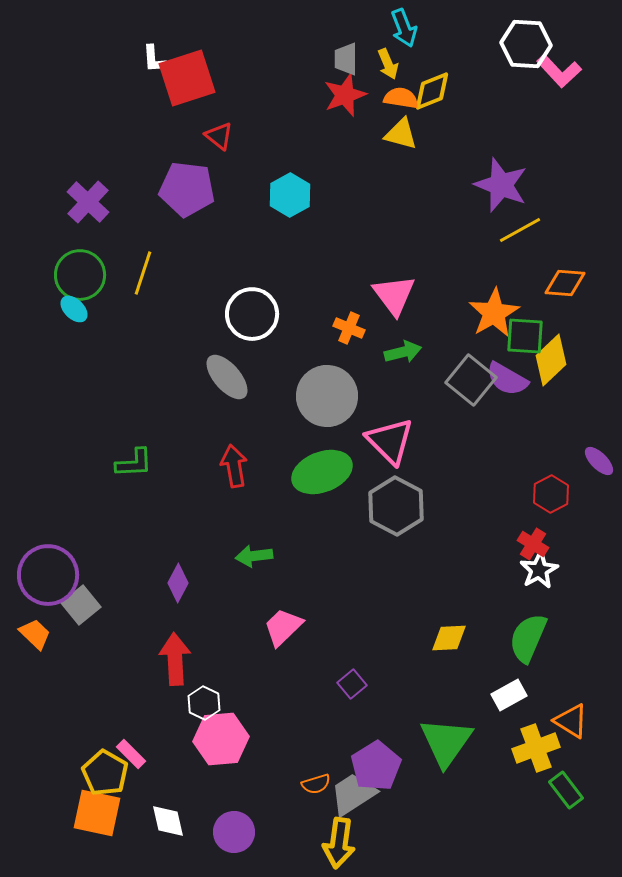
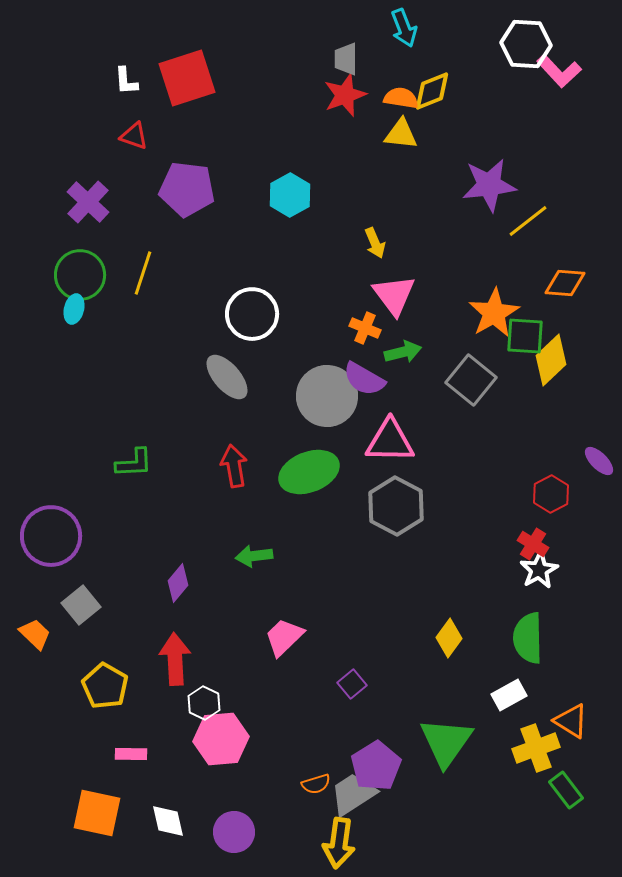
white L-shape at (154, 59): moved 28 px left, 22 px down
yellow arrow at (388, 64): moved 13 px left, 179 px down
yellow triangle at (401, 134): rotated 9 degrees counterclockwise
red triangle at (219, 136): moved 85 px left; rotated 20 degrees counterclockwise
purple star at (501, 185): moved 12 px left; rotated 28 degrees counterclockwise
yellow line at (520, 230): moved 8 px right, 9 px up; rotated 9 degrees counterclockwise
cyan ellipse at (74, 309): rotated 60 degrees clockwise
orange cross at (349, 328): moved 16 px right
purple semicircle at (507, 379): moved 143 px left
pink triangle at (390, 441): rotated 44 degrees counterclockwise
green ellipse at (322, 472): moved 13 px left
purple circle at (48, 575): moved 3 px right, 39 px up
purple diamond at (178, 583): rotated 12 degrees clockwise
pink trapezoid at (283, 627): moved 1 px right, 10 px down
yellow diamond at (449, 638): rotated 51 degrees counterclockwise
green semicircle at (528, 638): rotated 24 degrees counterclockwise
pink rectangle at (131, 754): rotated 44 degrees counterclockwise
yellow pentagon at (105, 773): moved 87 px up
